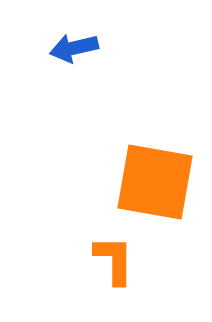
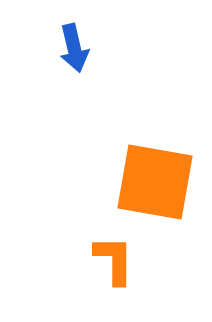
blue arrow: rotated 90 degrees counterclockwise
